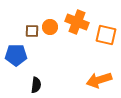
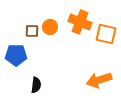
orange cross: moved 3 px right
orange square: moved 1 px up
